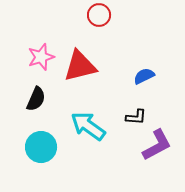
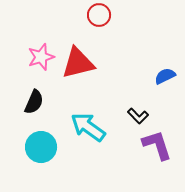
red triangle: moved 2 px left, 3 px up
blue semicircle: moved 21 px right
black semicircle: moved 2 px left, 3 px down
black L-shape: moved 2 px right, 1 px up; rotated 40 degrees clockwise
cyan arrow: moved 1 px down
purple L-shape: rotated 80 degrees counterclockwise
